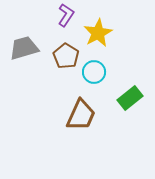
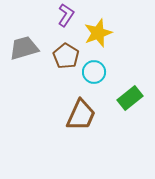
yellow star: rotated 8 degrees clockwise
